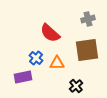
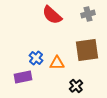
gray cross: moved 5 px up
red semicircle: moved 2 px right, 18 px up
